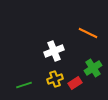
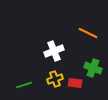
green cross: rotated 36 degrees counterclockwise
red rectangle: rotated 40 degrees clockwise
